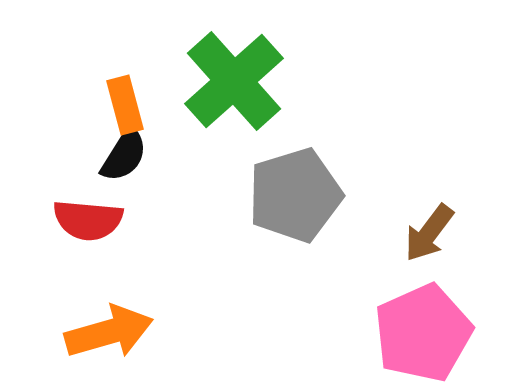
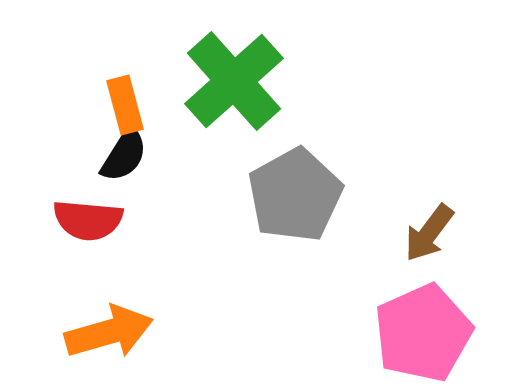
gray pentagon: rotated 12 degrees counterclockwise
